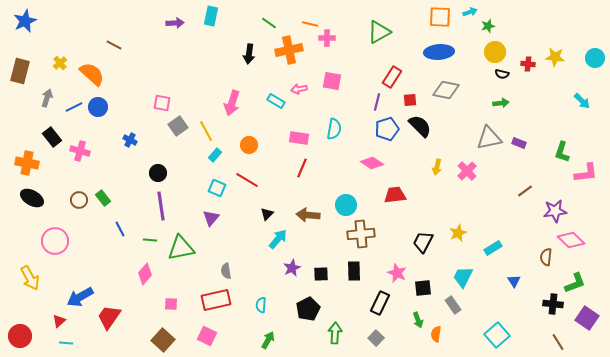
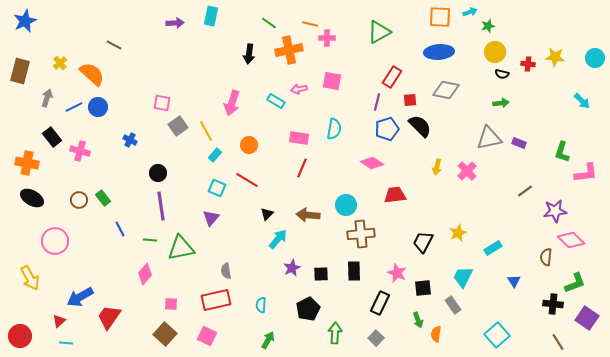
brown square at (163, 340): moved 2 px right, 6 px up
